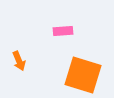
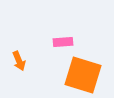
pink rectangle: moved 11 px down
